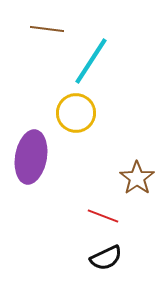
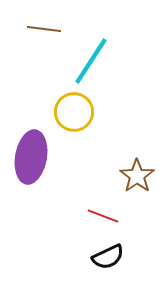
brown line: moved 3 px left
yellow circle: moved 2 px left, 1 px up
brown star: moved 2 px up
black semicircle: moved 2 px right, 1 px up
